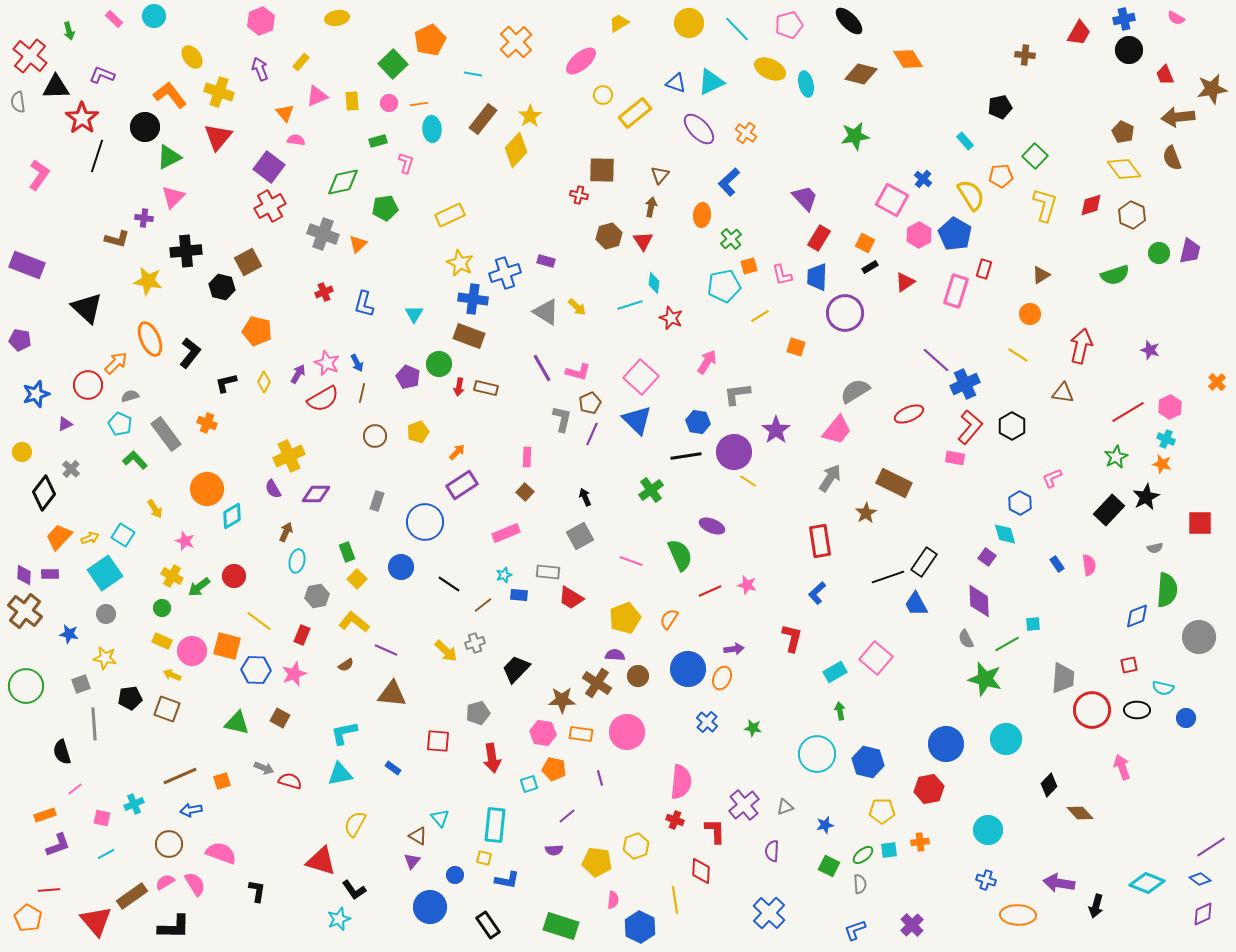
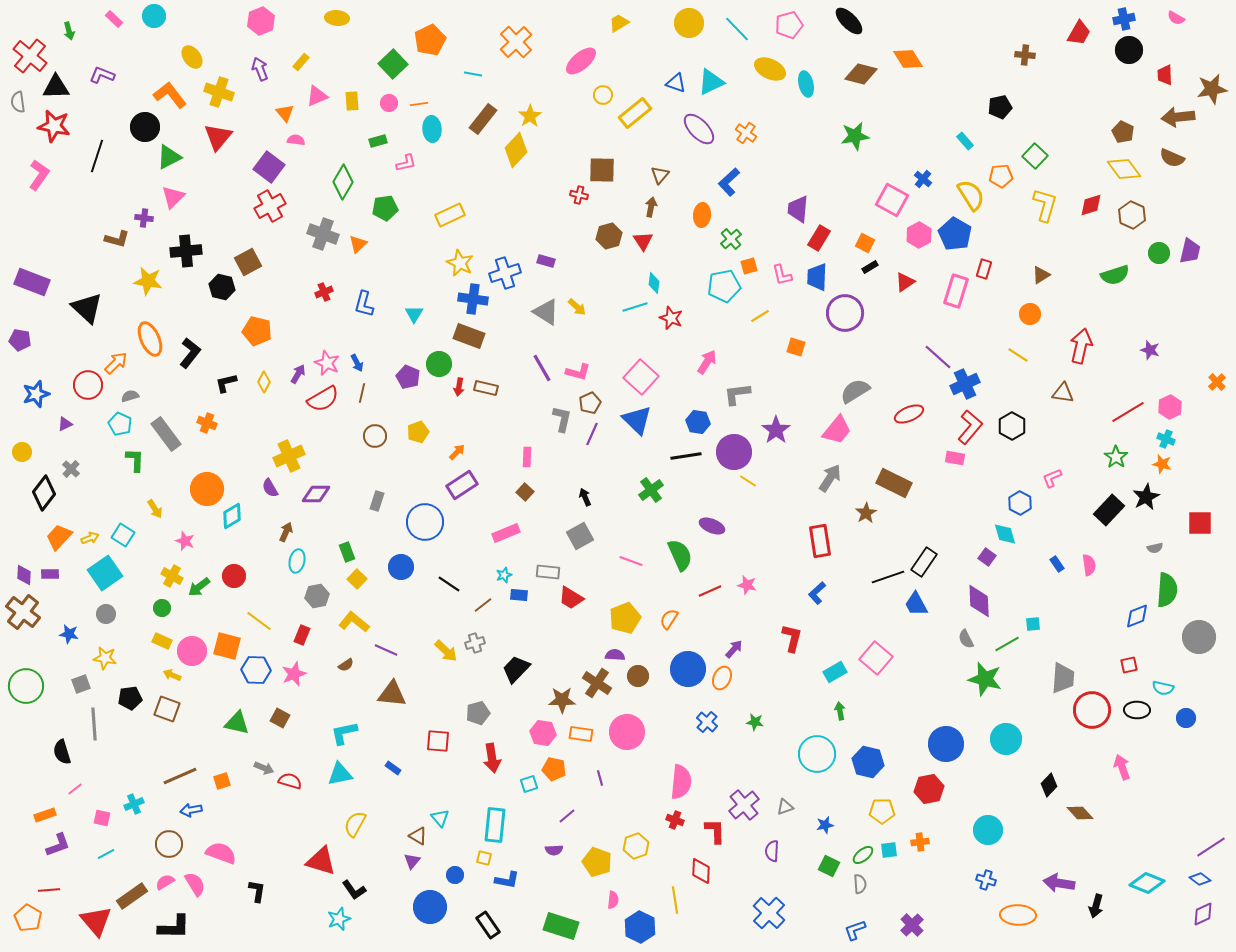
yellow ellipse at (337, 18): rotated 15 degrees clockwise
red trapezoid at (1165, 75): rotated 20 degrees clockwise
red star at (82, 118): moved 28 px left, 8 px down; rotated 24 degrees counterclockwise
brown semicircle at (1172, 158): rotated 45 degrees counterclockwise
pink L-shape at (406, 163): rotated 60 degrees clockwise
green diamond at (343, 182): rotated 48 degrees counterclockwise
purple trapezoid at (805, 198): moved 7 px left, 11 px down; rotated 132 degrees counterclockwise
purple rectangle at (27, 265): moved 5 px right, 17 px down
cyan line at (630, 305): moved 5 px right, 2 px down
purple line at (936, 360): moved 2 px right, 3 px up
green star at (1116, 457): rotated 10 degrees counterclockwise
green L-shape at (135, 460): rotated 45 degrees clockwise
purple semicircle at (273, 489): moved 3 px left, 1 px up
brown cross at (25, 611): moved 2 px left, 1 px down
purple arrow at (734, 649): rotated 42 degrees counterclockwise
green star at (753, 728): moved 2 px right, 6 px up
yellow pentagon at (597, 862): rotated 12 degrees clockwise
